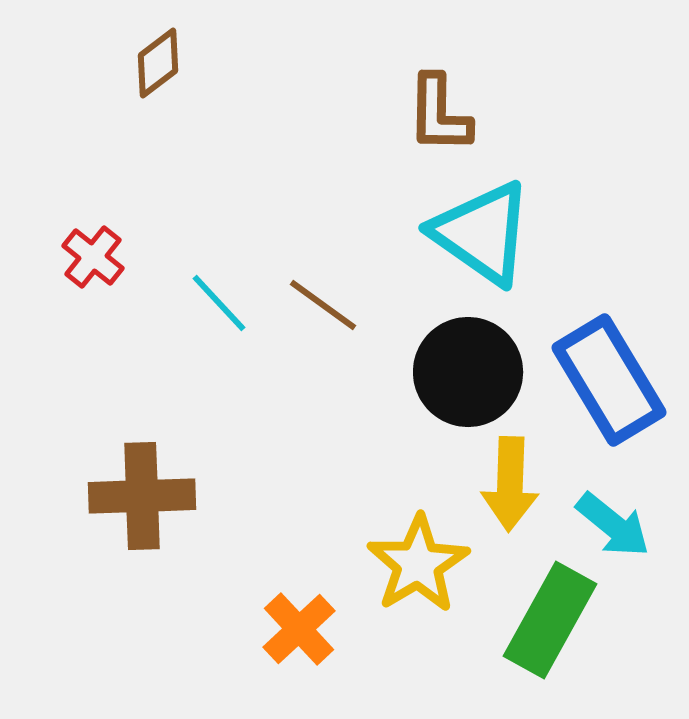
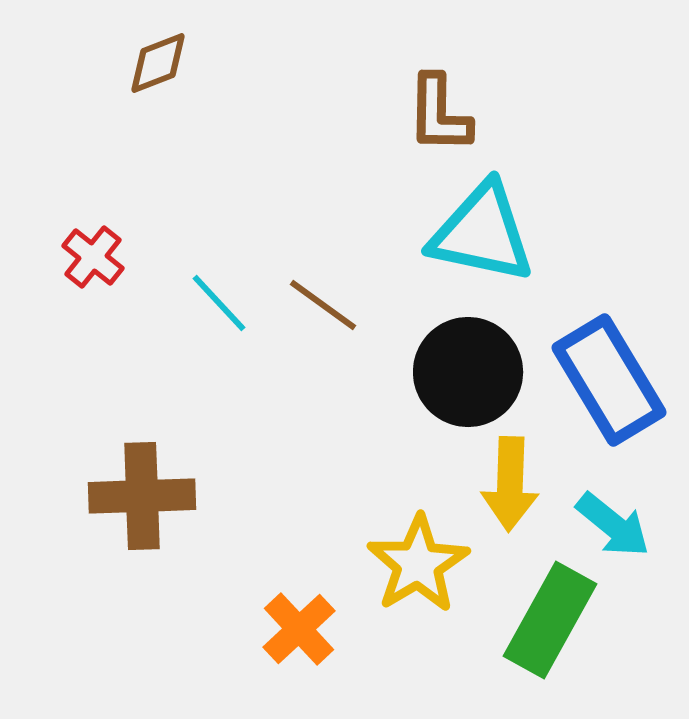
brown diamond: rotated 16 degrees clockwise
cyan triangle: rotated 23 degrees counterclockwise
